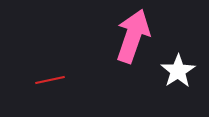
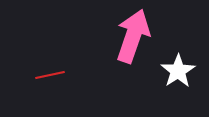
red line: moved 5 px up
